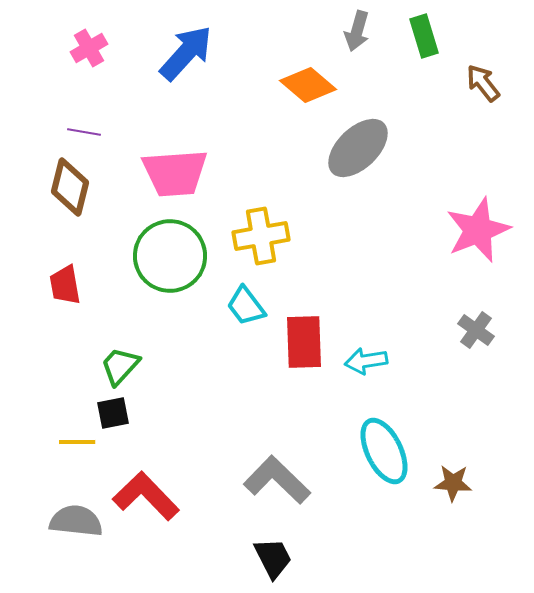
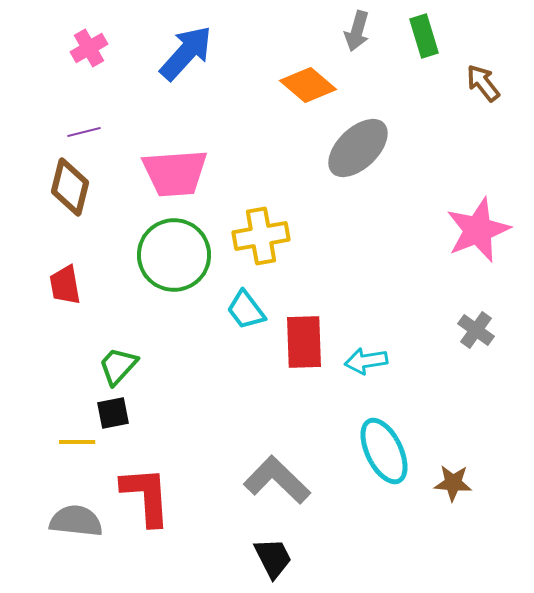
purple line: rotated 24 degrees counterclockwise
green circle: moved 4 px right, 1 px up
cyan trapezoid: moved 4 px down
green trapezoid: moved 2 px left
red L-shape: rotated 40 degrees clockwise
